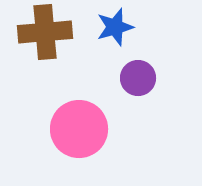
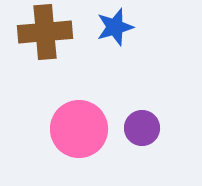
purple circle: moved 4 px right, 50 px down
